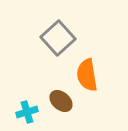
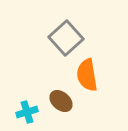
gray square: moved 8 px right
